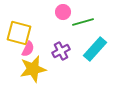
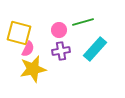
pink circle: moved 4 px left, 18 px down
purple cross: rotated 18 degrees clockwise
